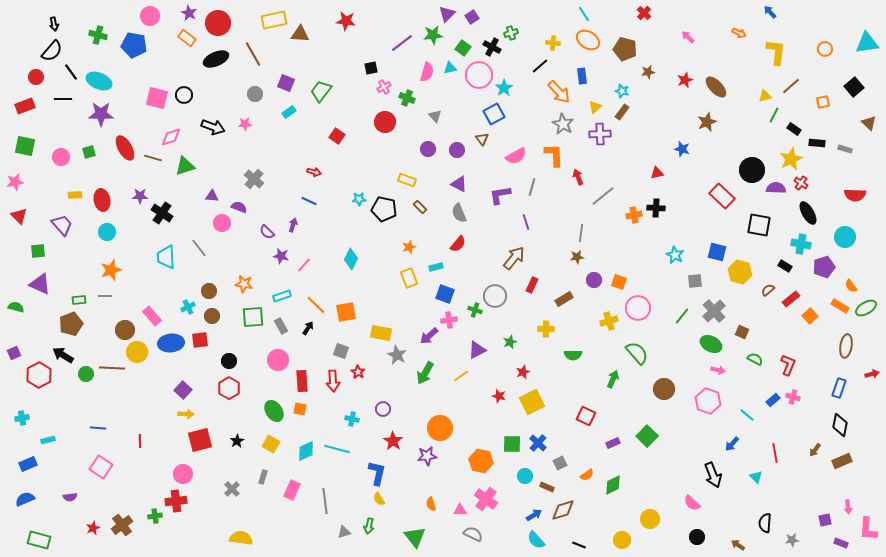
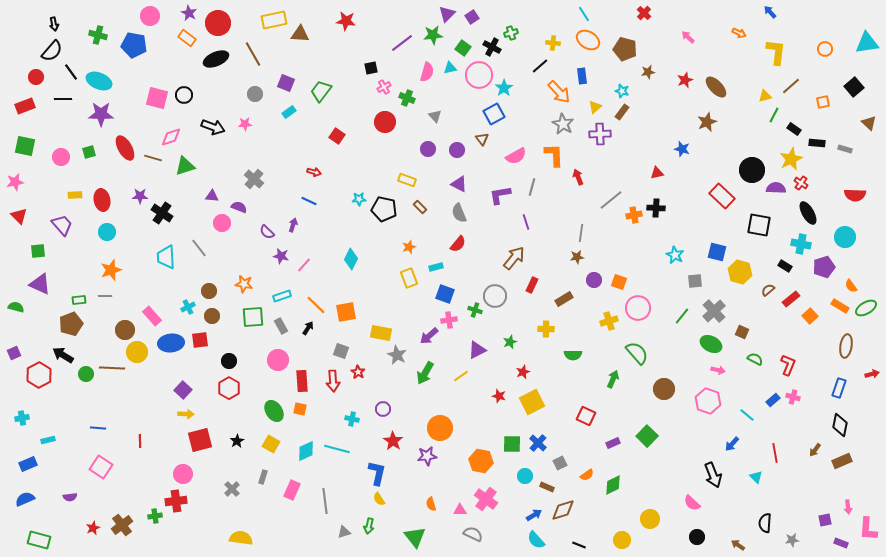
gray line at (603, 196): moved 8 px right, 4 px down
